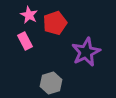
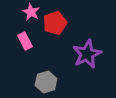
pink star: moved 2 px right, 3 px up
purple star: moved 1 px right, 2 px down
gray hexagon: moved 5 px left, 1 px up
